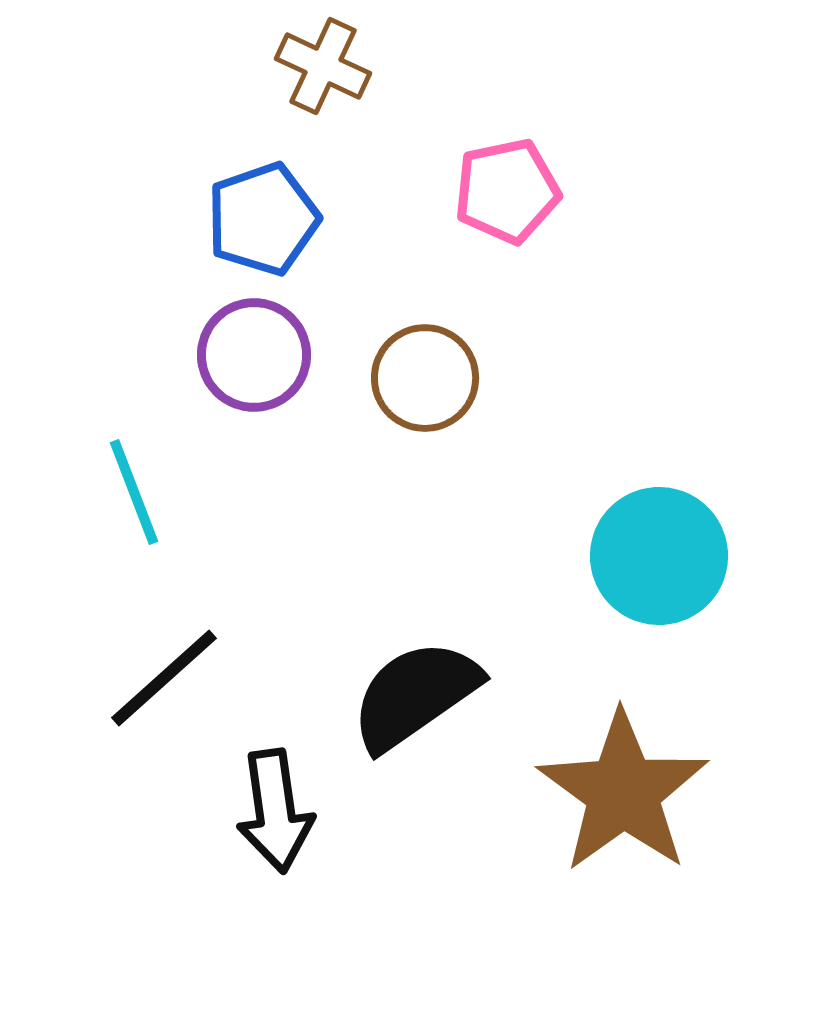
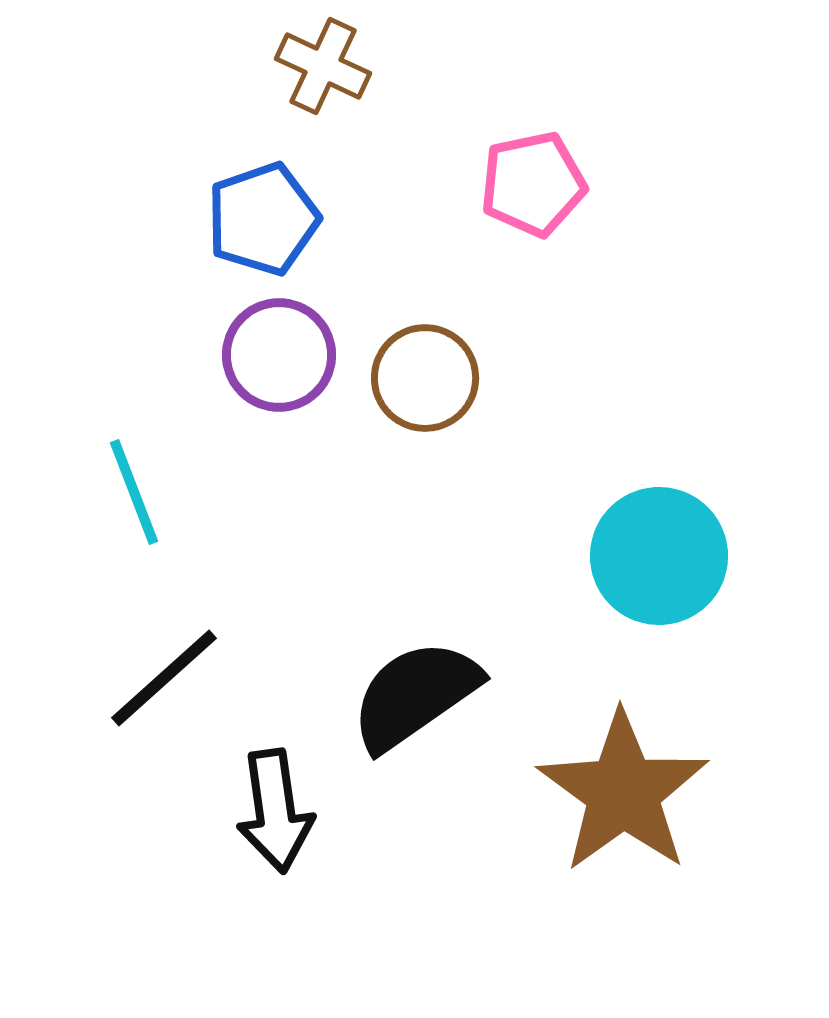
pink pentagon: moved 26 px right, 7 px up
purple circle: moved 25 px right
